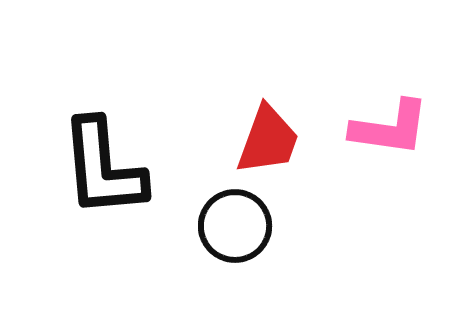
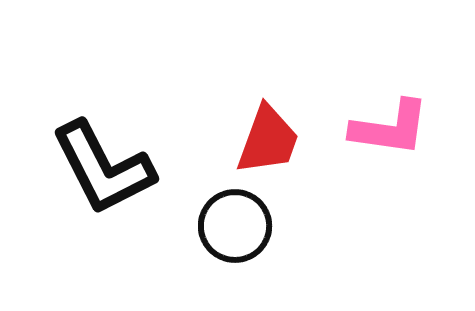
black L-shape: rotated 22 degrees counterclockwise
